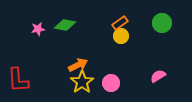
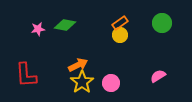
yellow circle: moved 1 px left, 1 px up
red L-shape: moved 8 px right, 5 px up
